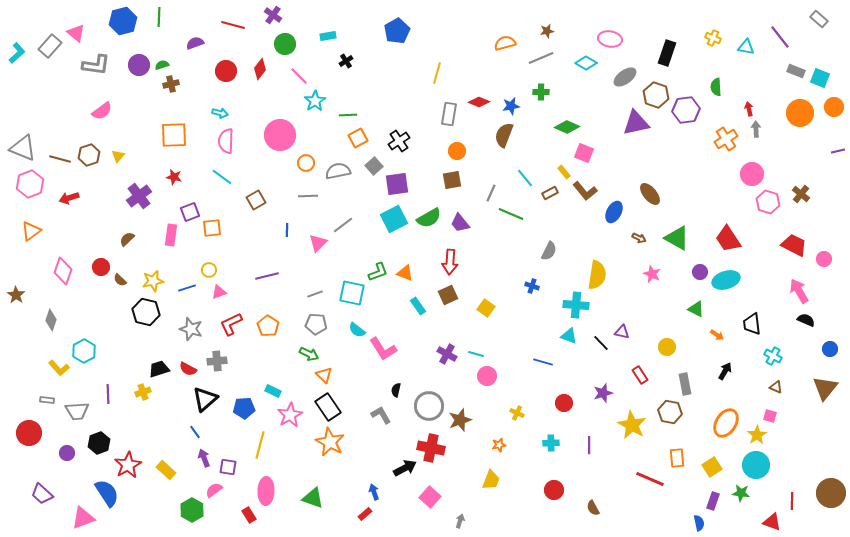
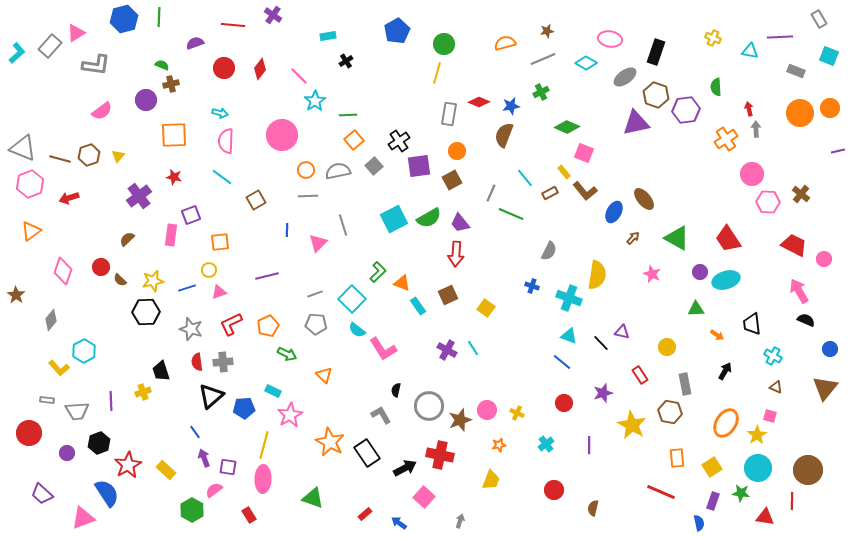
gray rectangle at (819, 19): rotated 18 degrees clockwise
blue hexagon at (123, 21): moved 1 px right, 2 px up
red line at (233, 25): rotated 10 degrees counterclockwise
pink triangle at (76, 33): rotated 48 degrees clockwise
purple line at (780, 37): rotated 55 degrees counterclockwise
green circle at (285, 44): moved 159 px right
cyan triangle at (746, 47): moved 4 px right, 4 px down
black rectangle at (667, 53): moved 11 px left, 1 px up
gray line at (541, 58): moved 2 px right, 1 px down
purple circle at (139, 65): moved 7 px right, 35 px down
green semicircle at (162, 65): rotated 40 degrees clockwise
red circle at (226, 71): moved 2 px left, 3 px up
cyan square at (820, 78): moved 9 px right, 22 px up
green cross at (541, 92): rotated 28 degrees counterclockwise
orange circle at (834, 107): moved 4 px left, 1 px down
pink circle at (280, 135): moved 2 px right
orange square at (358, 138): moved 4 px left, 2 px down; rotated 12 degrees counterclockwise
orange circle at (306, 163): moved 7 px down
brown square at (452, 180): rotated 18 degrees counterclockwise
purple square at (397, 184): moved 22 px right, 18 px up
brown ellipse at (650, 194): moved 6 px left, 5 px down
pink hexagon at (768, 202): rotated 15 degrees counterclockwise
purple square at (190, 212): moved 1 px right, 3 px down
gray line at (343, 225): rotated 70 degrees counterclockwise
orange square at (212, 228): moved 8 px right, 14 px down
brown arrow at (639, 238): moved 6 px left; rotated 72 degrees counterclockwise
red arrow at (450, 262): moved 6 px right, 8 px up
green L-shape at (378, 272): rotated 25 degrees counterclockwise
orange triangle at (405, 273): moved 3 px left, 10 px down
cyan square at (352, 293): moved 6 px down; rotated 32 degrees clockwise
cyan cross at (576, 305): moved 7 px left, 7 px up; rotated 15 degrees clockwise
green triangle at (696, 309): rotated 30 degrees counterclockwise
black hexagon at (146, 312): rotated 16 degrees counterclockwise
gray diamond at (51, 320): rotated 20 degrees clockwise
orange pentagon at (268, 326): rotated 15 degrees clockwise
green arrow at (309, 354): moved 22 px left
purple cross at (447, 354): moved 4 px up
cyan line at (476, 354): moved 3 px left, 6 px up; rotated 42 degrees clockwise
gray cross at (217, 361): moved 6 px right, 1 px down
blue line at (543, 362): moved 19 px right; rotated 24 degrees clockwise
black trapezoid at (159, 369): moved 2 px right, 2 px down; rotated 90 degrees counterclockwise
red semicircle at (188, 369): moved 9 px right, 7 px up; rotated 54 degrees clockwise
pink circle at (487, 376): moved 34 px down
purple line at (108, 394): moved 3 px right, 7 px down
black triangle at (205, 399): moved 6 px right, 3 px up
black rectangle at (328, 407): moved 39 px right, 46 px down
cyan cross at (551, 443): moved 5 px left, 1 px down; rotated 35 degrees counterclockwise
yellow line at (260, 445): moved 4 px right
red cross at (431, 448): moved 9 px right, 7 px down
cyan circle at (756, 465): moved 2 px right, 3 px down
red line at (650, 479): moved 11 px right, 13 px down
pink ellipse at (266, 491): moved 3 px left, 12 px up
blue arrow at (374, 492): moved 25 px right, 31 px down; rotated 35 degrees counterclockwise
brown circle at (831, 493): moved 23 px left, 23 px up
pink square at (430, 497): moved 6 px left
brown semicircle at (593, 508): rotated 42 degrees clockwise
red triangle at (772, 522): moved 7 px left, 5 px up; rotated 12 degrees counterclockwise
